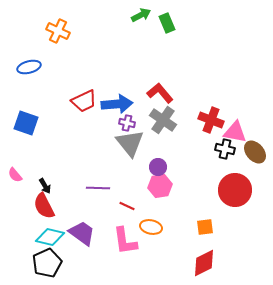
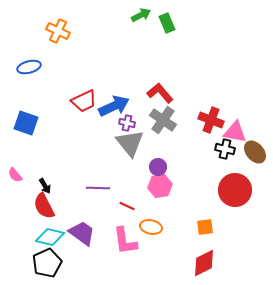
blue arrow: moved 3 px left, 2 px down; rotated 20 degrees counterclockwise
